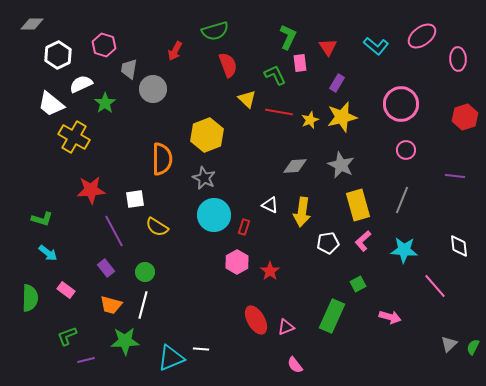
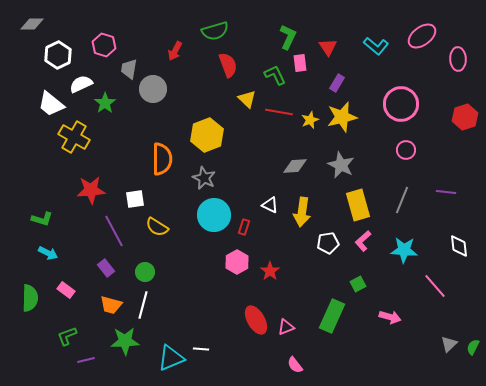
purple line at (455, 176): moved 9 px left, 16 px down
cyan arrow at (48, 253): rotated 12 degrees counterclockwise
